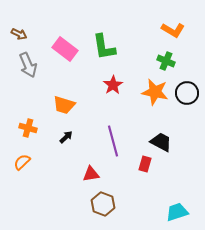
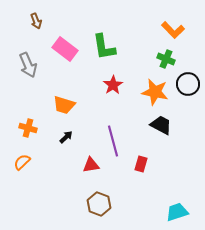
orange L-shape: rotated 15 degrees clockwise
brown arrow: moved 17 px right, 13 px up; rotated 42 degrees clockwise
green cross: moved 2 px up
black circle: moved 1 px right, 9 px up
black trapezoid: moved 17 px up
red rectangle: moved 4 px left
red triangle: moved 9 px up
brown hexagon: moved 4 px left
